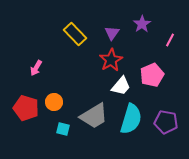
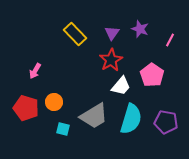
purple star: moved 2 px left, 5 px down; rotated 18 degrees counterclockwise
pink arrow: moved 1 px left, 3 px down
pink pentagon: rotated 15 degrees counterclockwise
